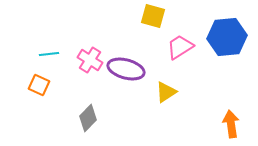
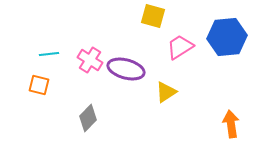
orange square: rotated 10 degrees counterclockwise
